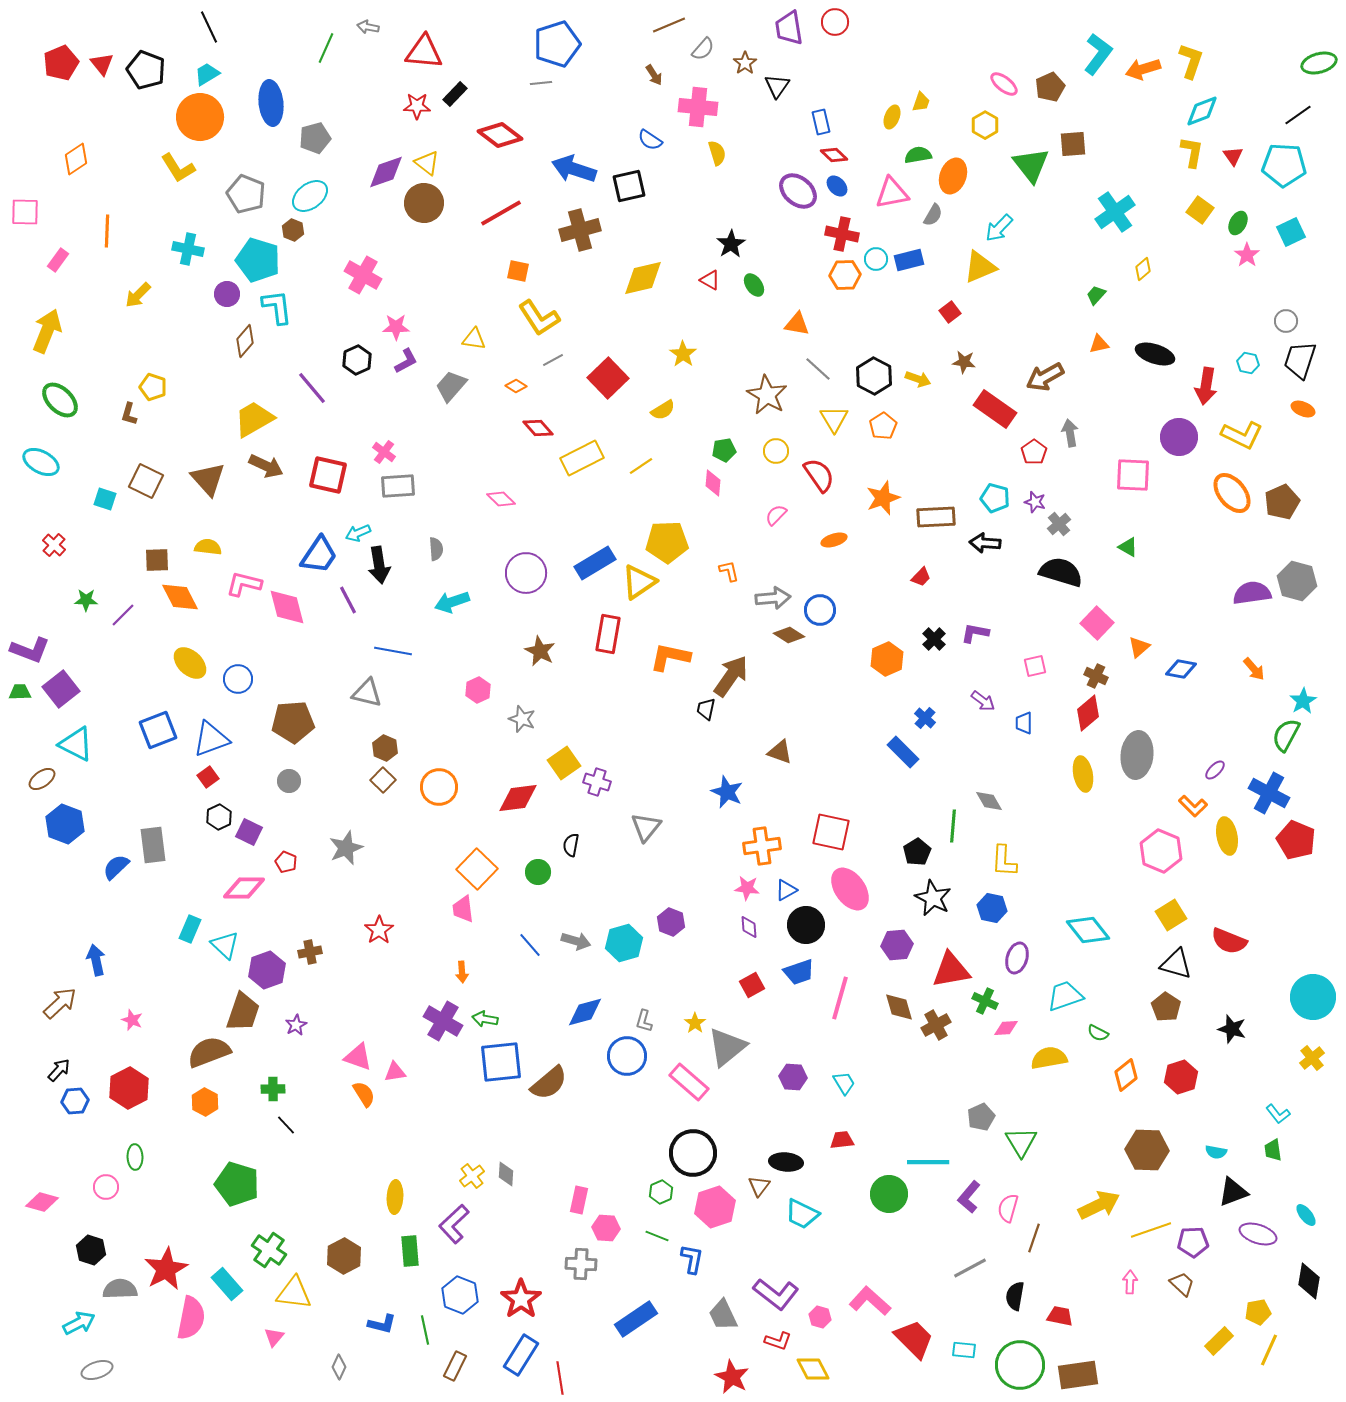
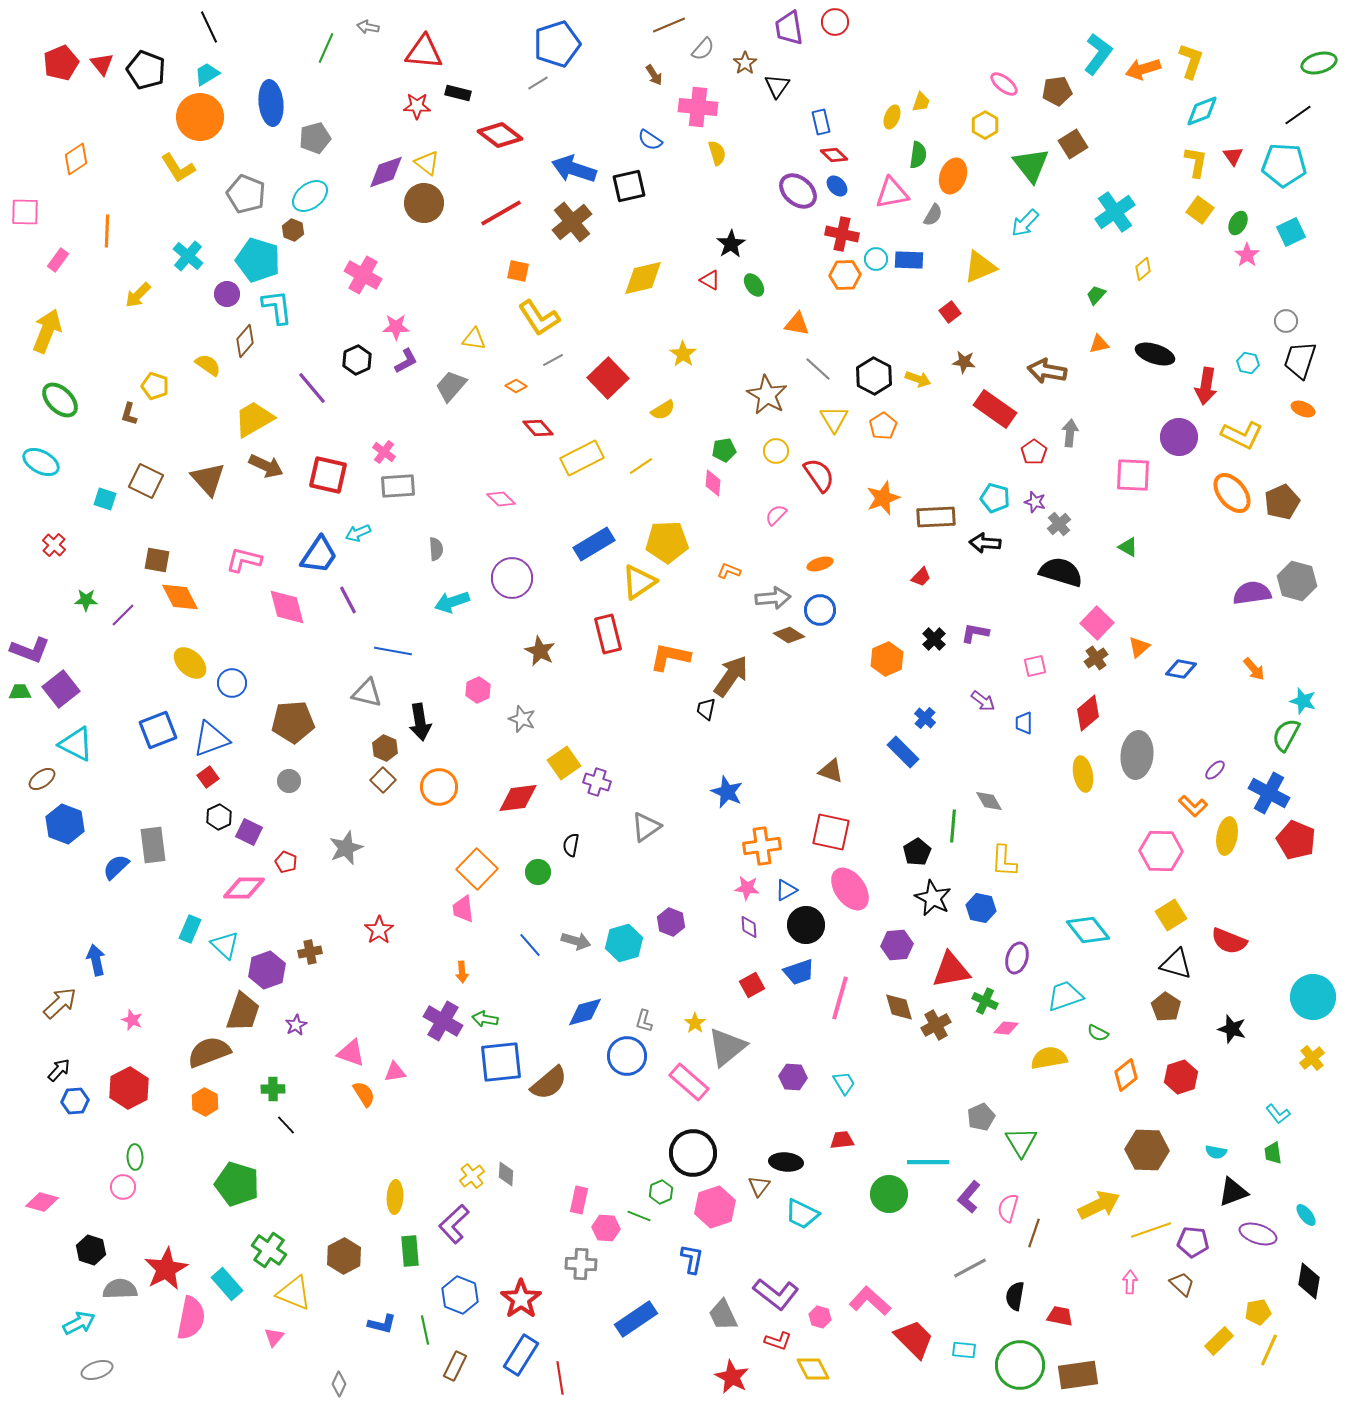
gray line at (541, 83): moved 3 px left; rotated 25 degrees counterclockwise
brown pentagon at (1050, 87): moved 7 px right, 4 px down; rotated 16 degrees clockwise
black rectangle at (455, 94): moved 3 px right, 1 px up; rotated 60 degrees clockwise
brown square at (1073, 144): rotated 28 degrees counterclockwise
yellow L-shape at (1192, 152): moved 4 px right, 10 px down
green semicircle at (918, 155): rotated 108 degrees clockwise
cyan arrow at (999, 228): moved 26 px right, 5 px up
brown cross at (580, 230): moved 8 px left, 8 px up; rotated 24 degrees counterclockwise
cyan cross at (188, 249): moved 7 px down; rotated 28 degrees clockwise
blue rectangle at (909, 260): rotated 16 degrees clockwise
brown arrow at (1045, 377): moved 2 px right, 6 px up; rotated 39 degrees clockwise
yellow pentagon at (153, 387): moved 2 px right, 1 px up
gray arrow at (1070, 433): rotated 16 degrees clockwise
orange ellipse at (834, 540): moved 14 px left, 24 px down
yellow semicircle at (208, 547): moved 182 px up; rotated 28 degrees clockwise
brown square at (157, 560): rotated 12 degrees clockwise
blue rectangle at (595, 563): moved 1 px left, 19 px up
black arrow at (379, 565): moved 41 px right, 157 px down
orange L-shape at (729, 571): rotated 55 degrees counterclockwise
purple circle at (526, 573): moved 14 px left, 5 px down
pink L-shape at (244, 584): moved 24 px up
red rectangle at (608, 634): rotated 24 degrees counterclockwise
brown cross at (1096, 676): moved 18 px up; rotated 30 degrees clockwise
blue circle at (238, 679): moved 6 px left, 4 px down
cyan star at (1303, 701): rotated 24 degrees counterclockwise
brown triangle at (780, 752): moved 51 px right, 19 px down
gray triangle at (646, 827): rotated 16 degrees clockwise
yellow ellipse at (1227, 836): rotated 21 degrees clockwise
pink hexagon at (1161, 851): rotated 21 degrees counterclockwise
blue hexagon at (992, 908): moved 11 px left
pink diamond at (1006, 1028): rotated 10 degrees clockwise
pink triangle at (358, 1057): moved 7 px left, 4 px up
green trapezoid at (1273, 1150): moved 3 px down
pink circle at (106, 1187): moved 17 px right
green line at (657, 1236): moved 18 px left, 20 px up
brown line at (1034, 1238): moved 5 px up
purple pentagon at (1193, 1242): rotated 8 degrees clockwise
yellow triangle at (294, 1293): rotated 15 degrees clockwise
gray diamond at (339, 1367): moved 17 px down
